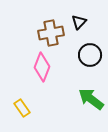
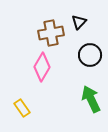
pink diamond: rotated 8 degrees clockwise
green arrow: rotated 28 degrees clockwise
